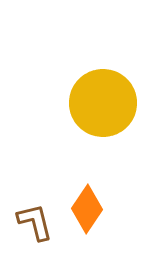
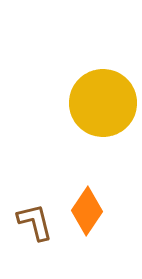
orange diamond: moved 2 px down
